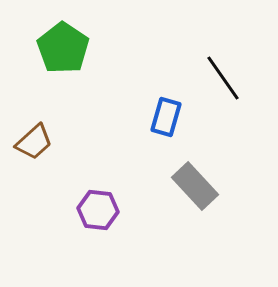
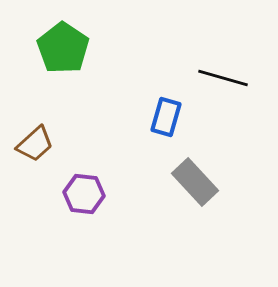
black line: rotated 39 degrees counterclockwise
brown trapezoid: moved 1 px right, 2 px down
gray rectangle: moved 4 px up
purple hexagon: moved 14 px left, 16 px up
